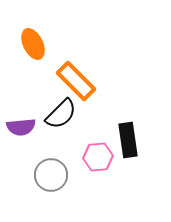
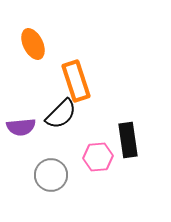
orange rectangle: rotated 27 degrees clockwise
